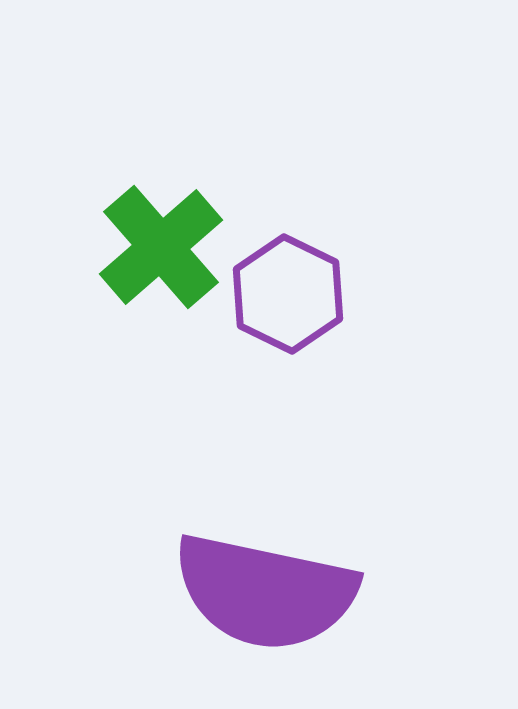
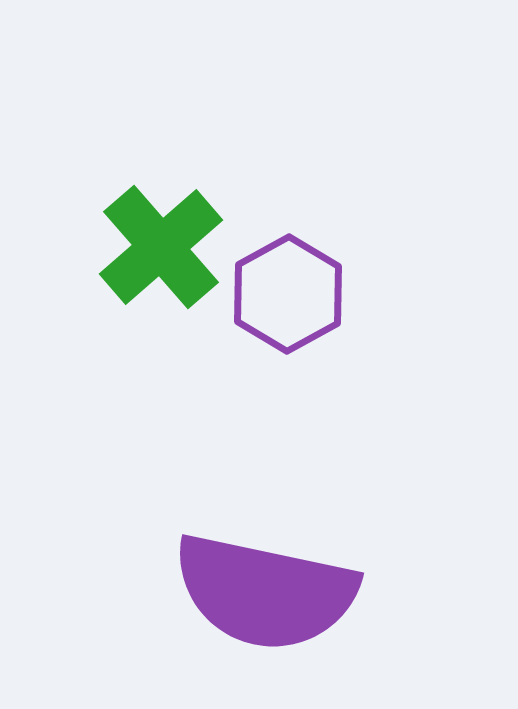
purple hexagon: rotated 5 degrees clockwise
